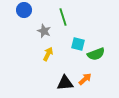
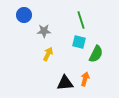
blue circle: moved 5 px down
green line: moved 18 px right, 3 px down
gray star: rotated 24 degrees counterclockwise
cyan square: moved 1 px right, 2 px up
green semicircle: rotated 42 degrees counterclockwise
orange arrow: rotated 32 degrees counterclockwise
